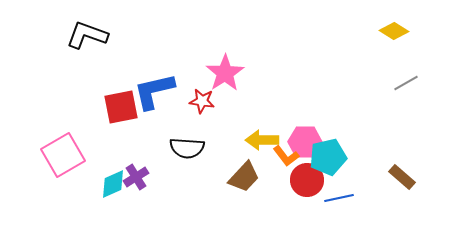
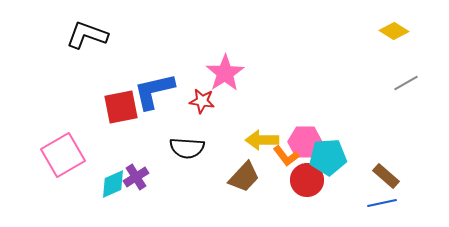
cyan pentagon: rotated 9 degrees clockwise
brown rectangle: moved 16 px left, 1 px up
blue line: moved 43 px right, 5 px down
